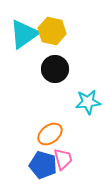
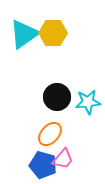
yellow hexagon: moved 1 px right, 2 px down; rotated 12 degrees counterclockwise
black circle: moved 2 px right, 28 px down
orange ellipse: rotated 10 degrees counterclockwise
pink trapezoid: rotated 55 degrees clockwise
